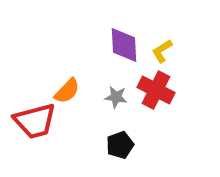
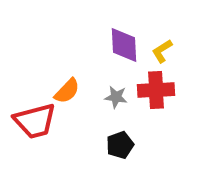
red cross: rotated 30 degrees counterclockwise
